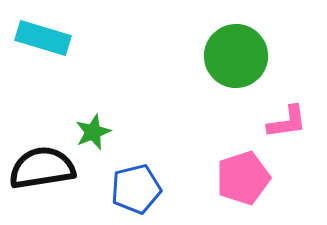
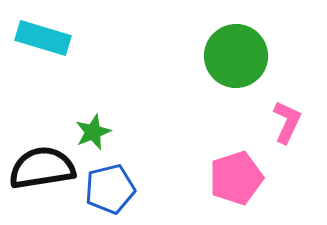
pink L-shape: rotated 57 degrees counterclockwise
pink pentagon: moved 7 px left
blue pentagon: moved 26 px left
